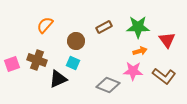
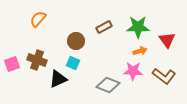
orange semicircle: moved 7 px left, 6 px up
